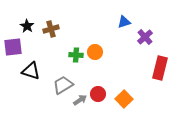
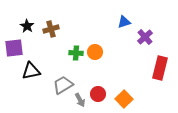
purple square: moved 1 px right, 1 px down
green cross: moved 2 px up
black triangle: rotated 30 degrees counterclockwise
gray arrow: rotated 96 degrees clockwise
